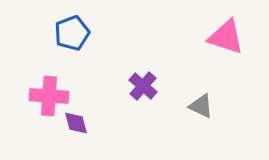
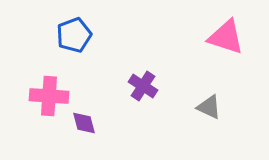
blue pentagon: moved 2 px right, 2 px down
purple cross: rotated 8 degrees counterclockwise
gray triangle: moved 8 px right, 1 px down
purple diamond: moved 8 px right
